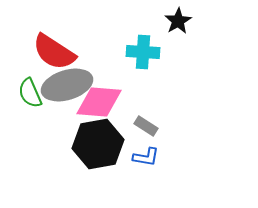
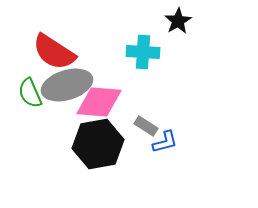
blue L-shape: moved 19 px right, 15 px up; rotated 24 degrees counterclockwise
